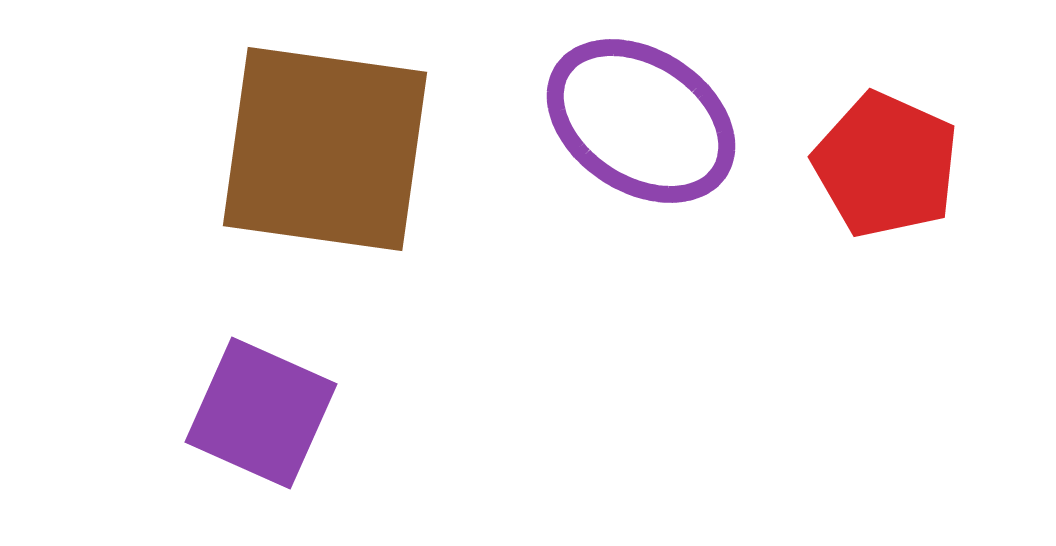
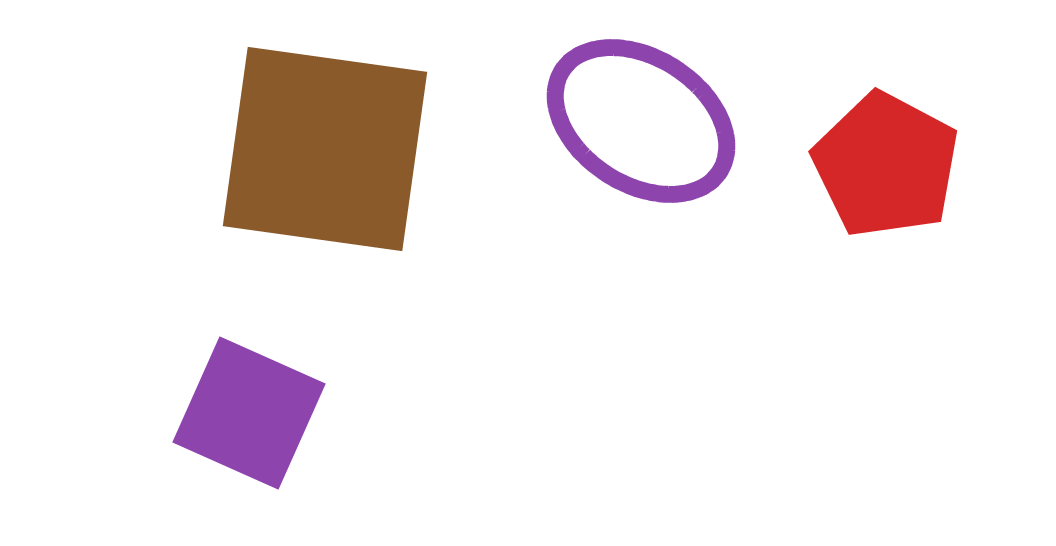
red pentagon: rotated 4 degrees clockwise
purple square: moved 12 px left
